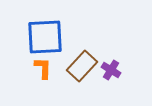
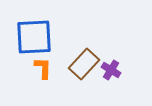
blue square: moved 11 px left
brown rectangle: moved 2 px right, 2 px up
